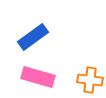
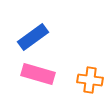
pink rectangle: moved 3 px up
